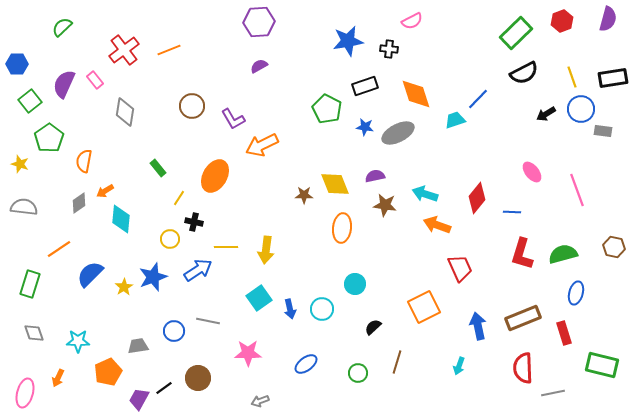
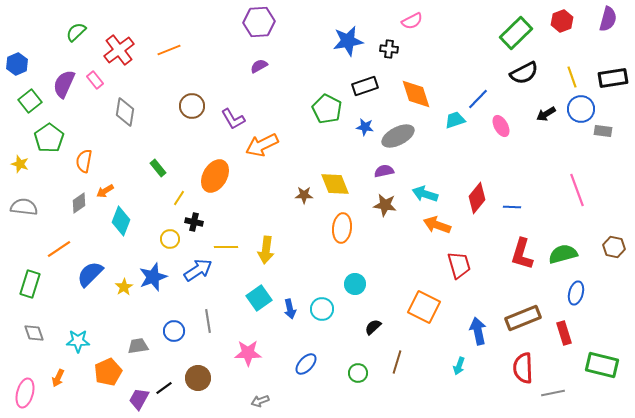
green semicircle at (62, 27): moved 14 px right, 5 px down
red cross at (124, 50): moved 5 px left
blue hexagon at (17, 64): rotated 25 degrees counterclockwise
gray ellipse at (398, 133): moved 3 px down
pink ellipse at (532, 172): moved 31 px left, 46 px up; rotated 10 degrees clockwise
purple semicircle at (375, 176): moved 9 px right, 5 px up
blue line at (512, 212): moved 5 px up
cyan diamond at (121, 219): moved 2 px down; rotated 16 degrees clockwise
red trapezoid at (460, 268): moved 1 px left, 3 px up; rotated 8 degrees clockwise
orange square at (424, 307): rotated 36 degrees counterclockwise
gray line at (208, 321): rotated 70 degrees clockwise
blue arrow at (478, 326): moved 5 px down
blue ellipse at (306, 364): rotated 10 degrees counterclockwise
